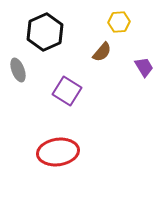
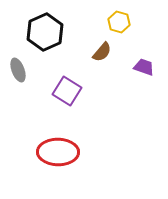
yellow hexagon: rotated 20 degrees clockwise
purple trapezoid: rotated 40 degrees counterclockwise
red ellipse: rotated 9 degrees clockwise
